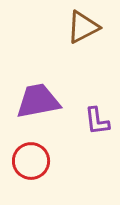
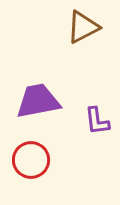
red circle: moved 1 px up
